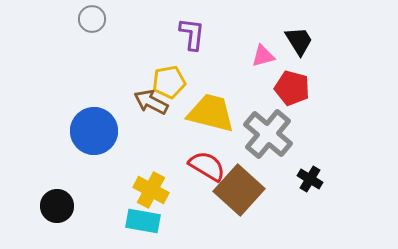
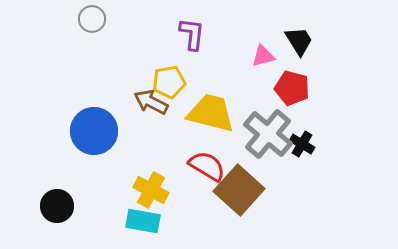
black cross: moved 8 px left, 35 px up
